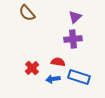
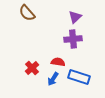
blue arrow: rotated 48 degrees counterclockwise
